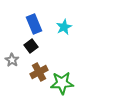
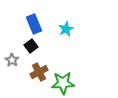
cyan star: moved 2 px right, 2 px down
green star: moved 1 px right
